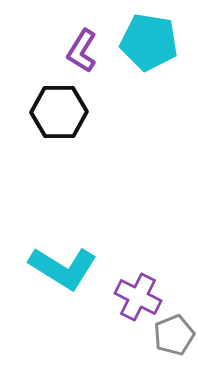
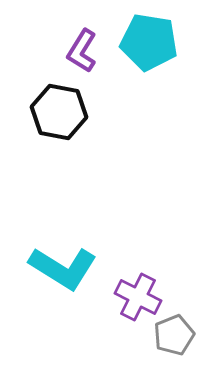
black hexagon: rotated 12 degrees clockwise
